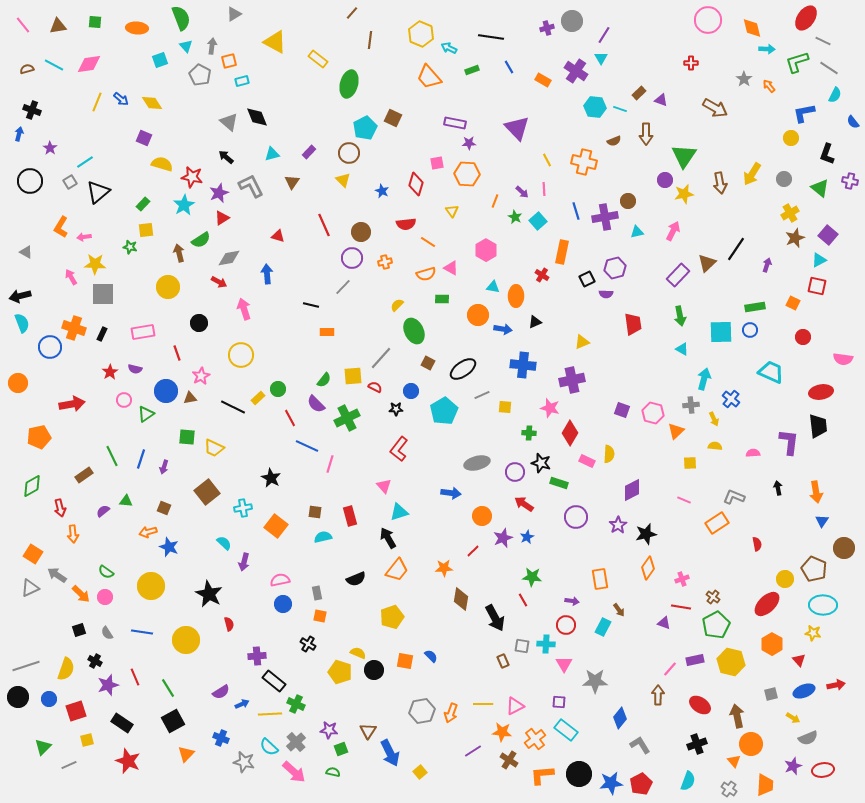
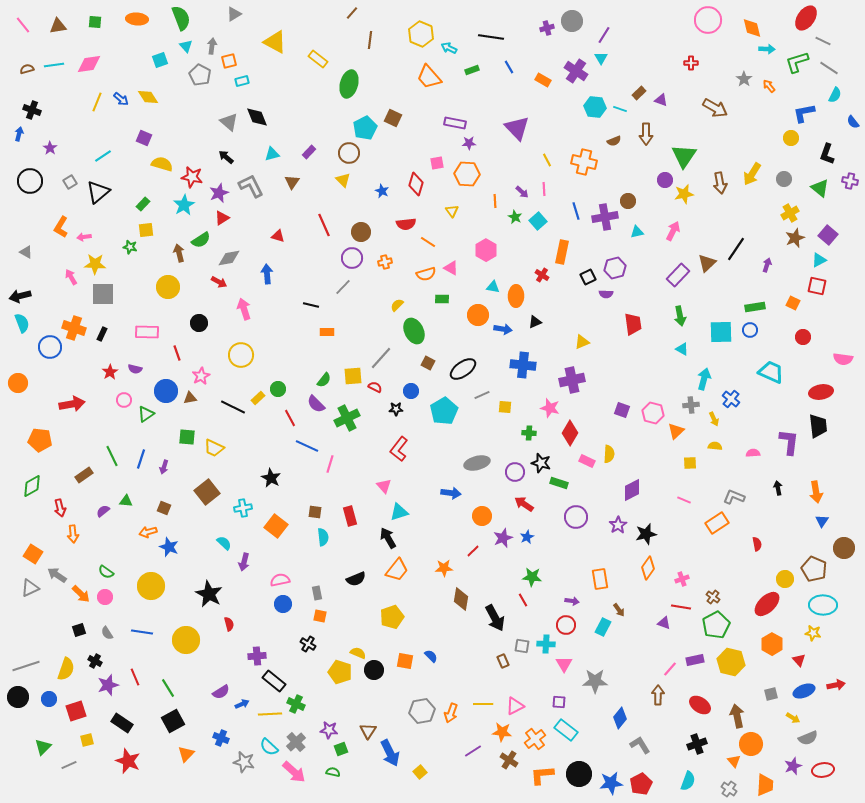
orange ellipse at (137, 28): moved 9 px up
cyan line at (54, 65): rotated 36 degrees counterclockwise
yellow diamond at (152, 103): moved 4 px left, 6 px up
cyan line at (85, 162): moved 18 px right, 6 px up
orange line at (495, 201): rotated 24 degrees counterclockwise
black square at (587, 279): moved 1 px right, 2 px up
pink rectangle at (143, 332): moved 4 px right; rotated 10 degrees clockwise
orange pentagon at (39, 437): moved 1 px right, 3 px down; rotated 20 degrees clockwise
cyan semicircle at (323, 537): rotated 96 degrees clockwise
